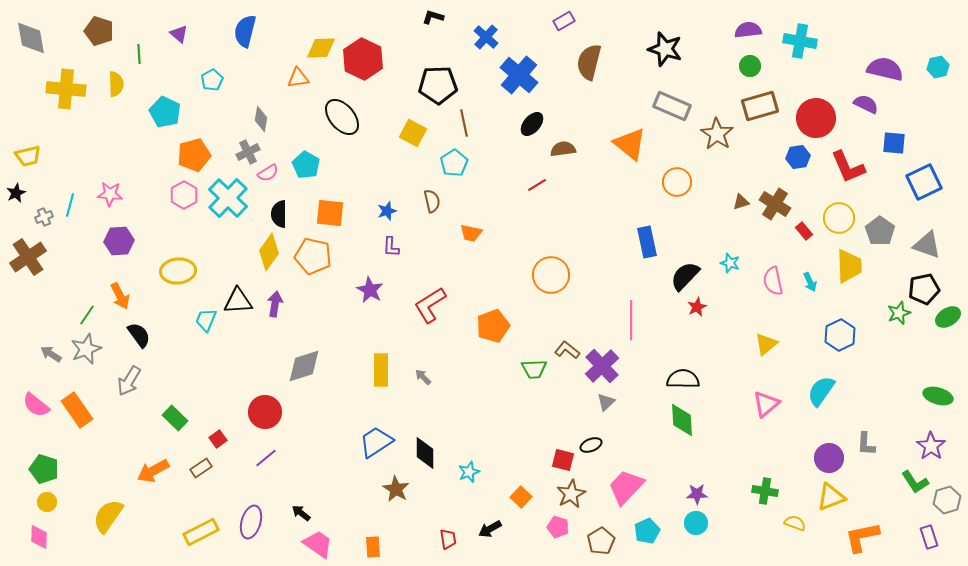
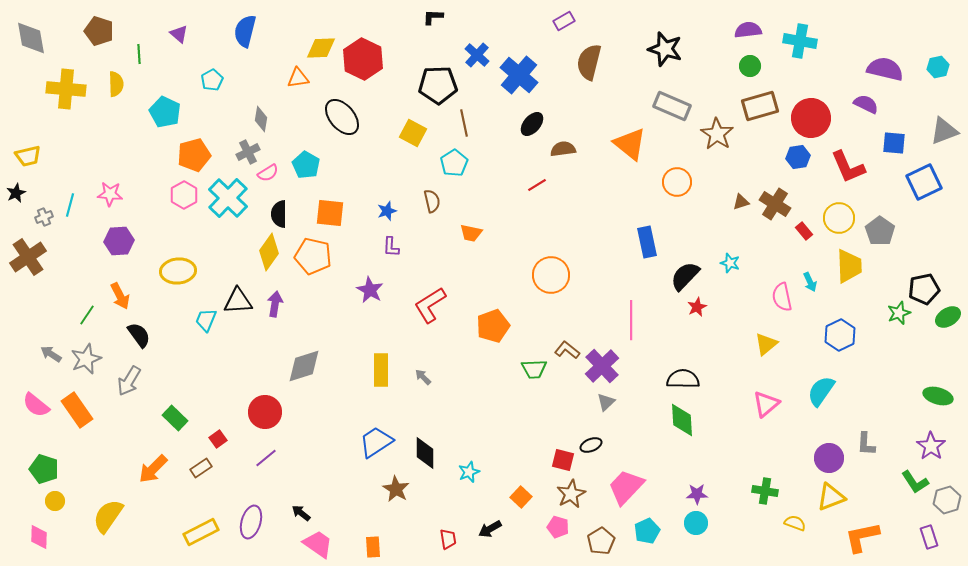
black L-shape at (433, 17): rotated 15 degrees counterclockwise
blue cross at (486, 37): moved 9 px left, 18 px down
red circle at (816, 118): moved 5 px left
gray triangle at (927, 245): moved 17 px right, 114 px up; rotated 40 degrees counterclockwise
pink semicircle at (773, 281): moved 9 px right, 16 px down
gray star at (86, 349): moved 10 px down
orange arrow at (153, 471): moved 2 px up; rotated 16 degrees counterclockwise
yellow circle at (47, 502): moved 8 px right, 1 px up
